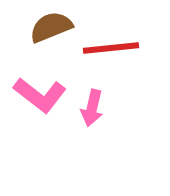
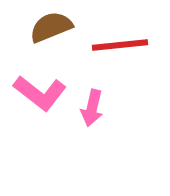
red line: moved 9 px right, 3 px up
pink L-shape: moved 2 px up
